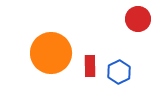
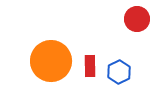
red circle: moved 1 px left
orange circle: moved 8 px down
